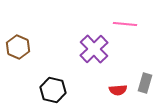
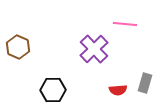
black hexagon: rotated 15 degrees counterclockwise
